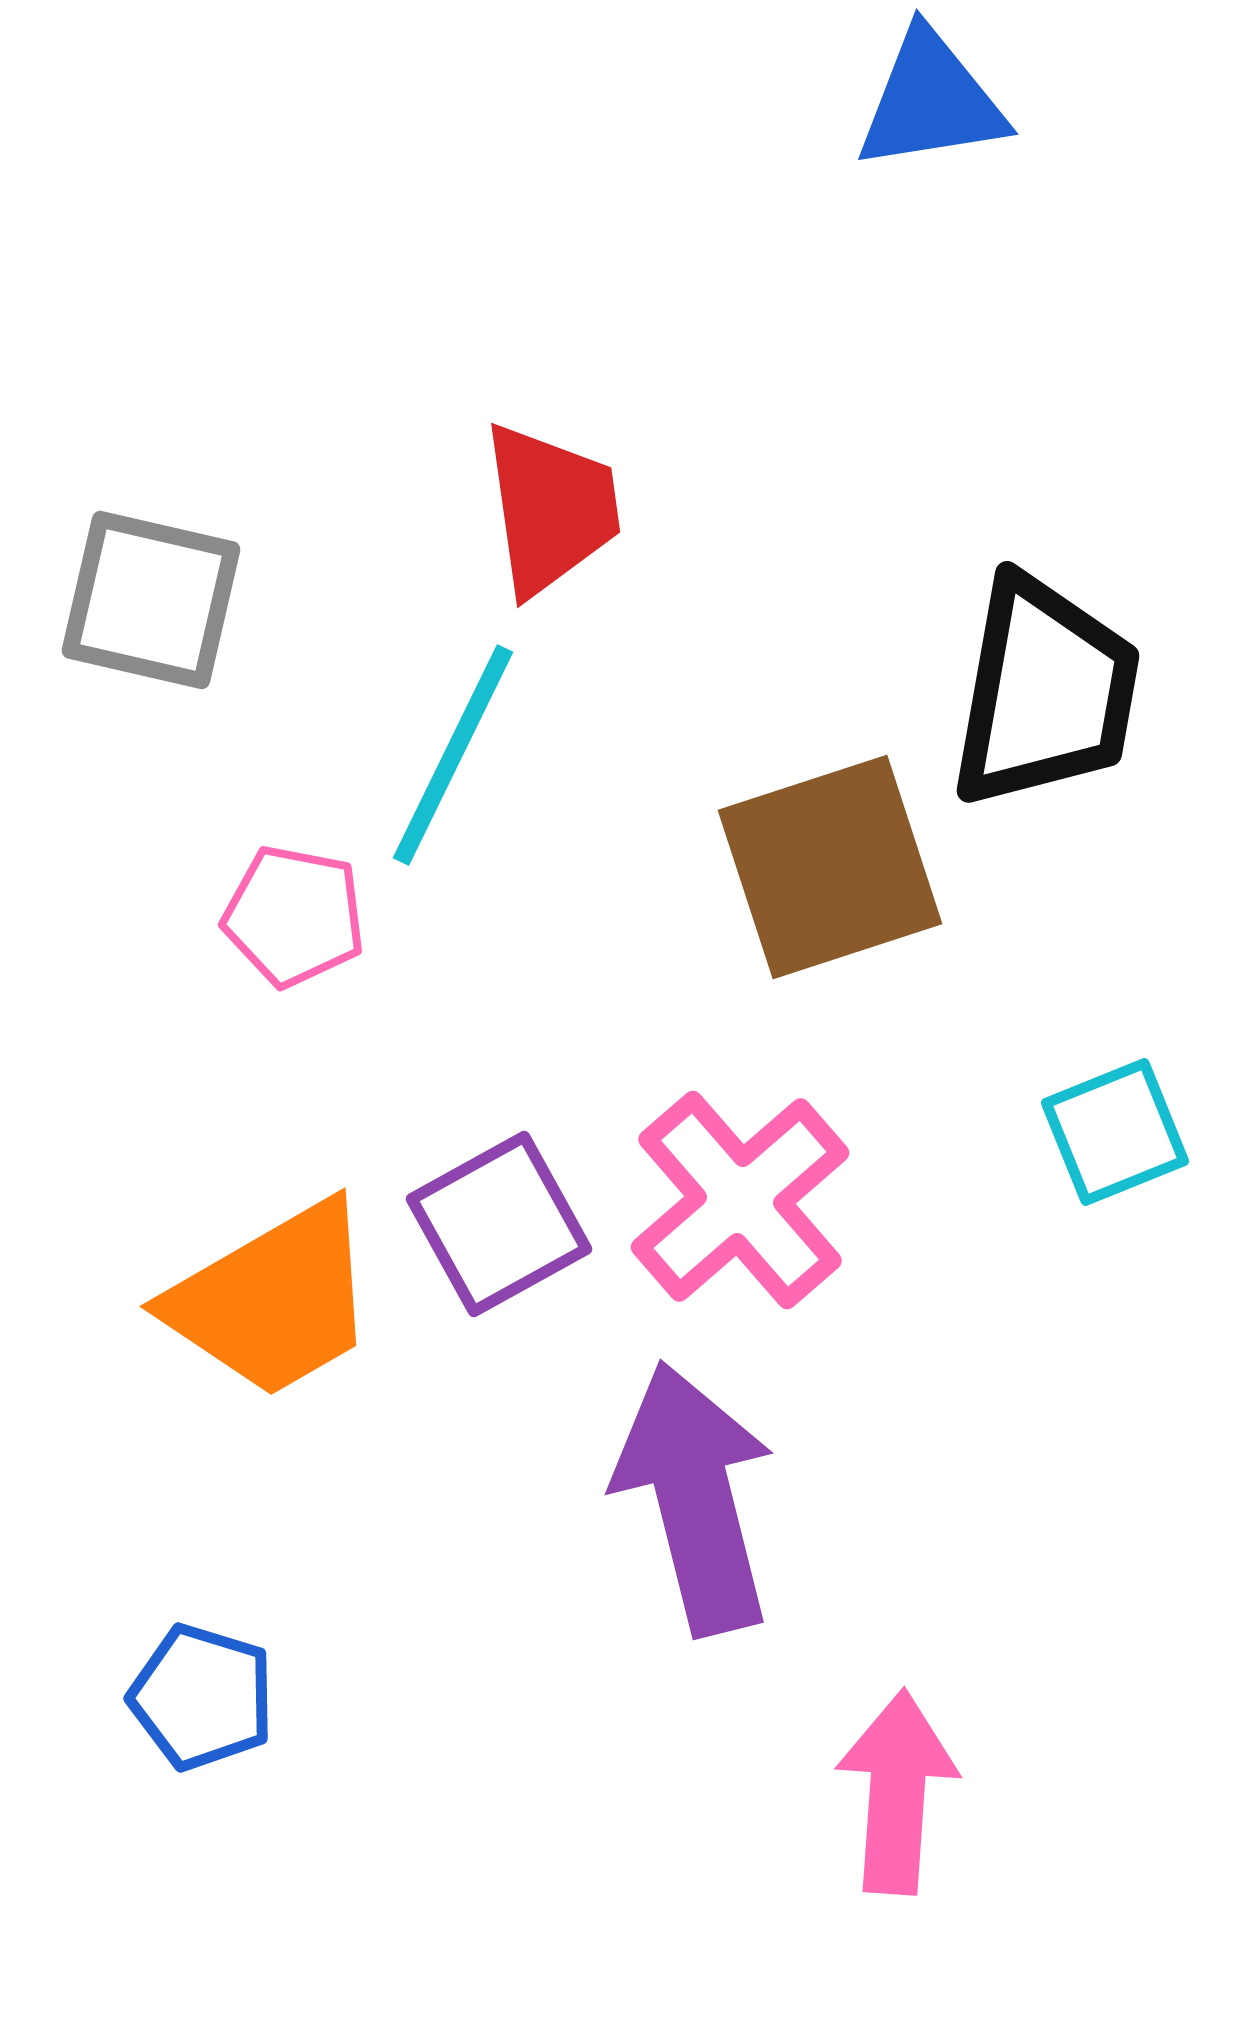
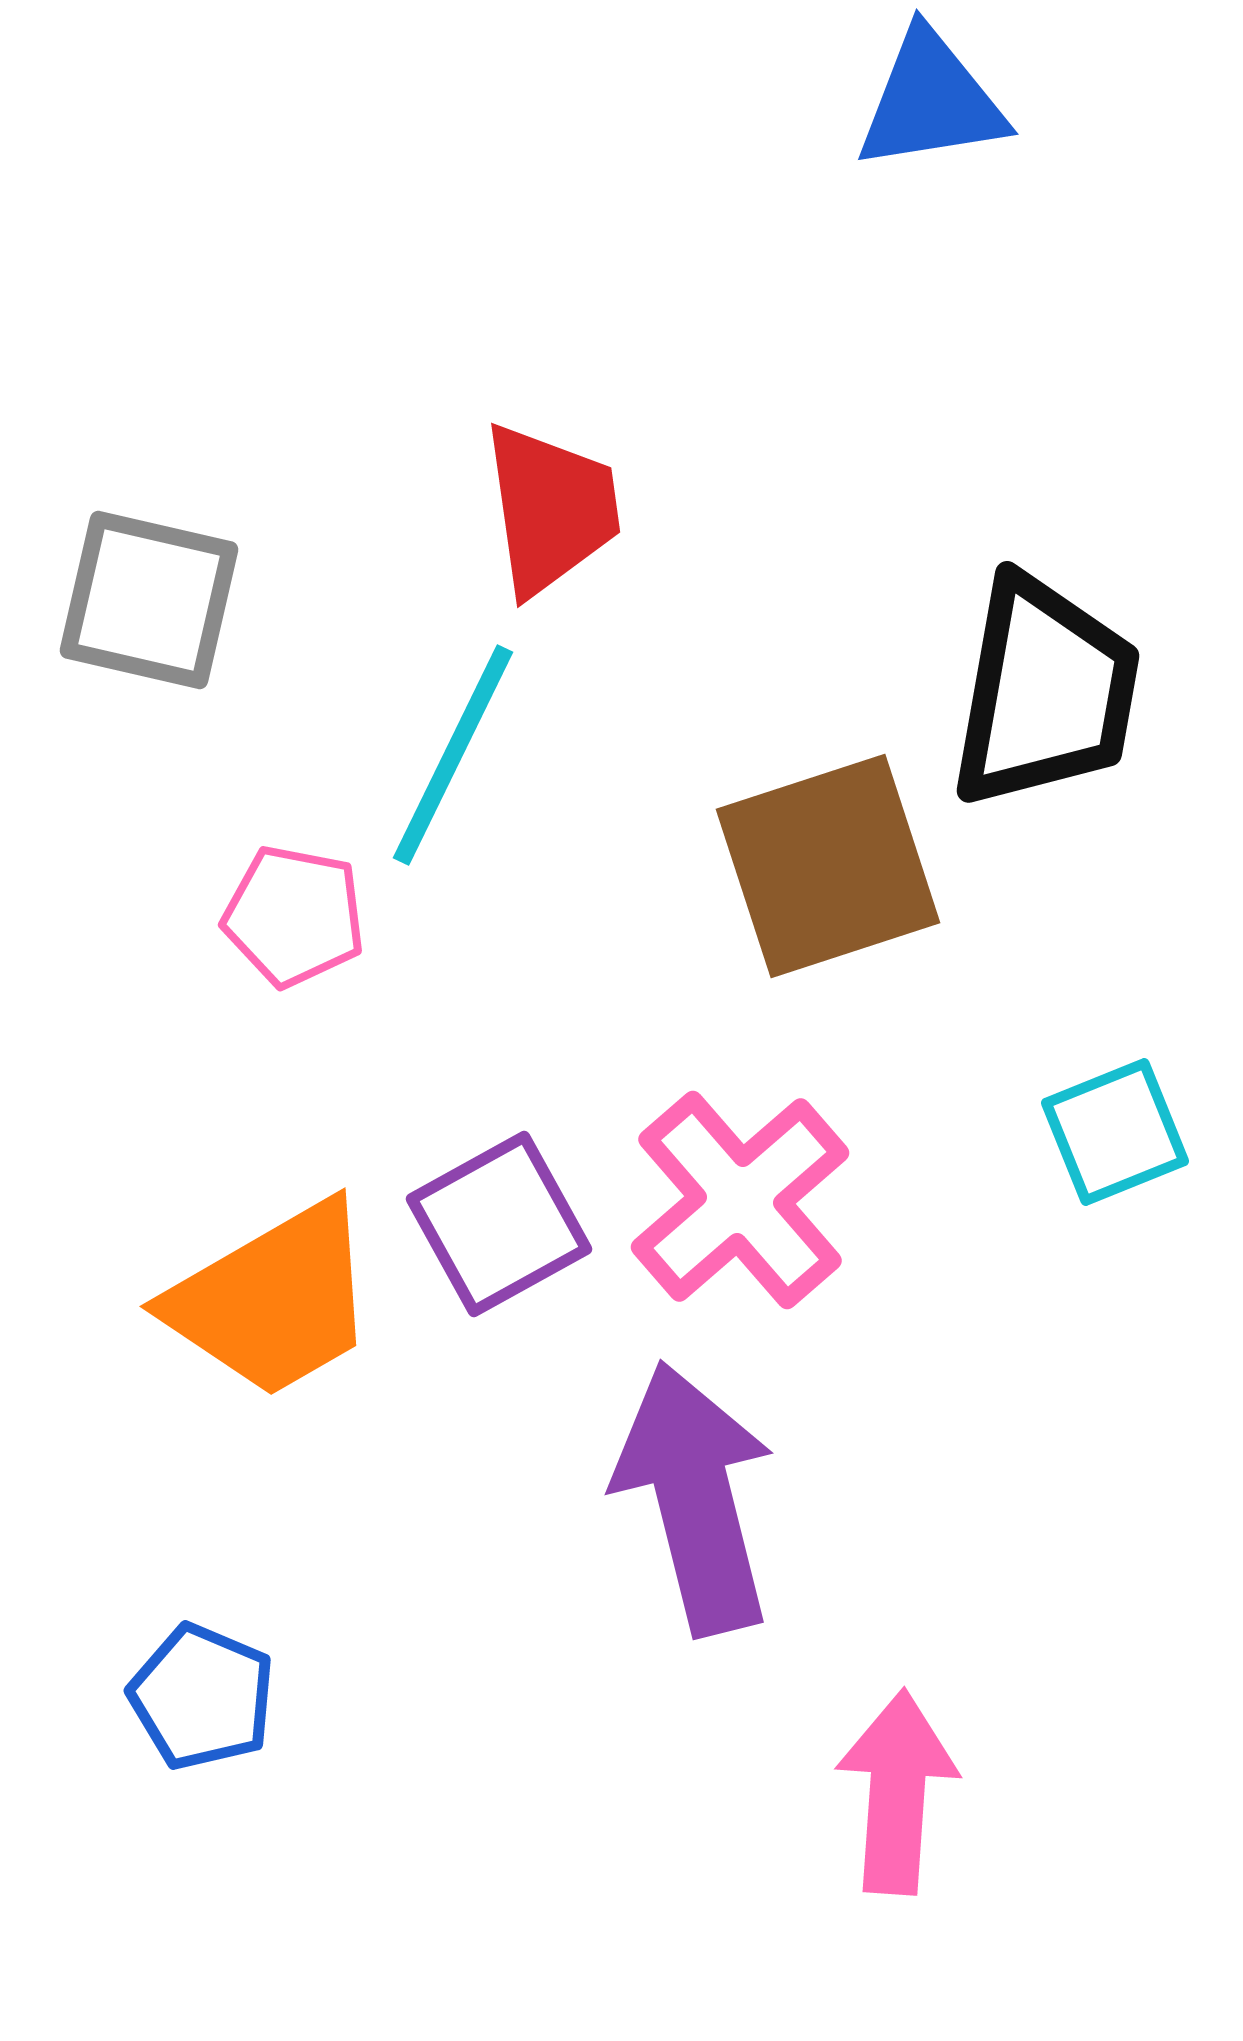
gray square: moved 2 px left
brown square: moved 2 px left, 1 px up
blue pentagon: rotated 6 degrees clockwise
